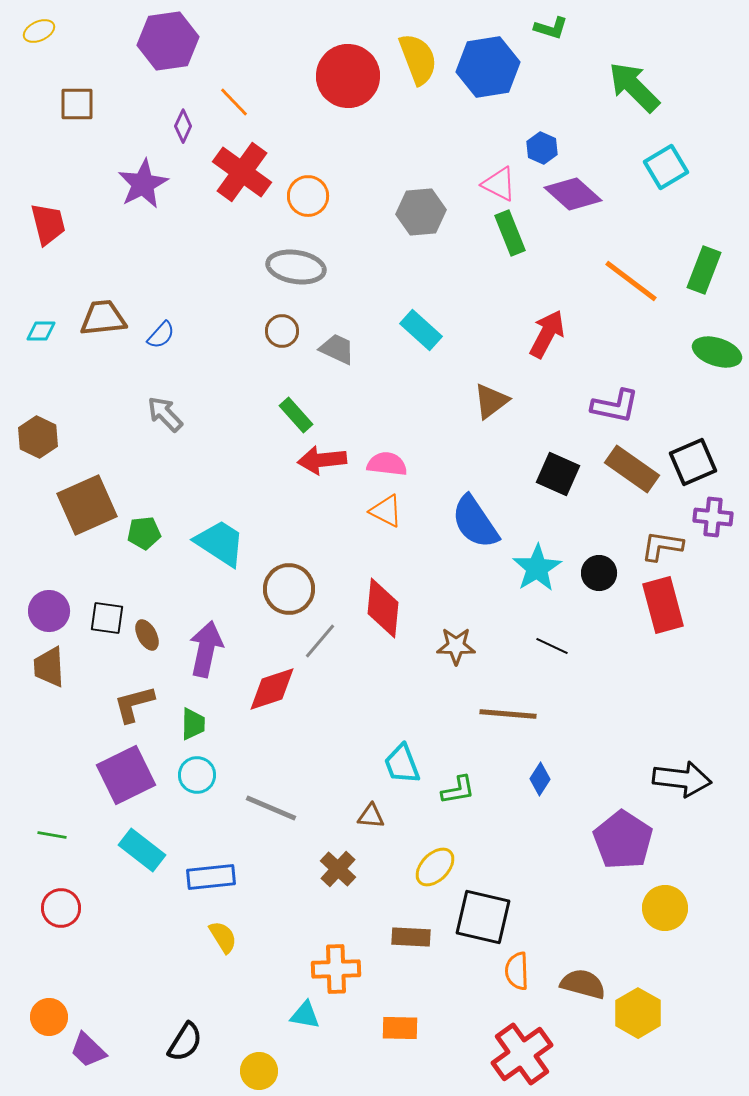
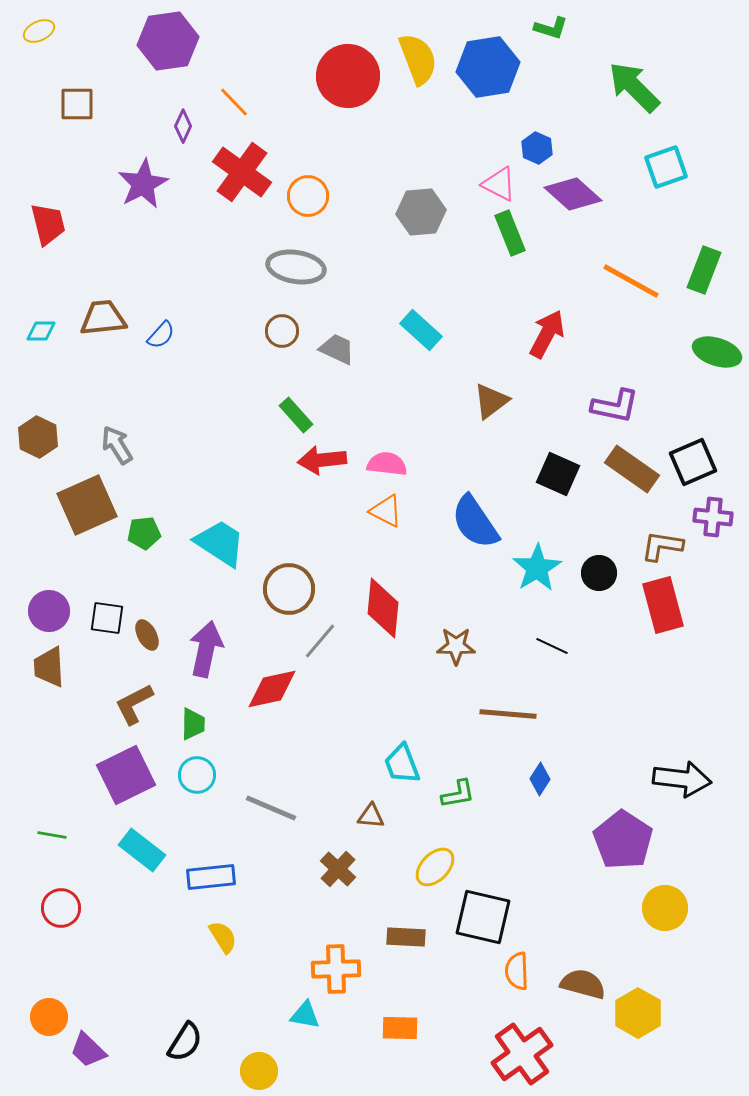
blue hexagon at (542, 148): moved 5 px left
cyan square at (666, 167): rotated 12 degrees clockwise
orange line at (631, 281): rotated 8 degrees counterclockwise
gray arrow at (165, 414): moved 48 px left, 31 px down; rotated 12 degrees clockwise
red diamond at (272, 689): rotated 6 degrees clockwise
brown L-shape at (134, 704): rotated 12 degrees counterclockwise
green L-shape at (458, 790): moved 4 px down
brown rectangle at (411, 937): moved 5 px left
